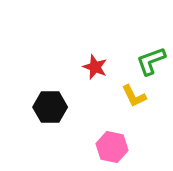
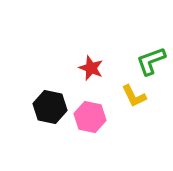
red star: moved 4 px left, 1 px down
black hexagon: rotated 12 degrees clockwise
pink hexagon: moved 22 px left, 30 px up
